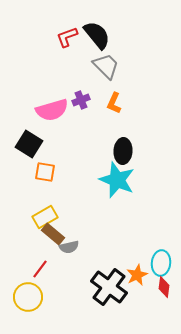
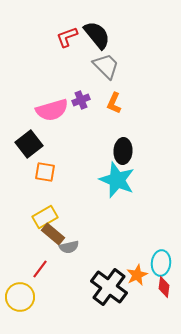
black square: rotated 20 degrees clockwise
yellow circle: moved 8 px left
